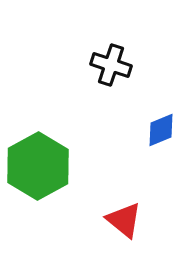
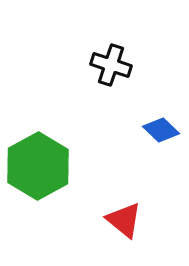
blue diamond: rotated 66 degrees clockwise
